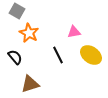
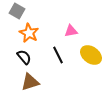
pink triangle: moved 3 px left, 1 px up
black semicircle: moved 9 px right
brown triangle: moved 2 px up
